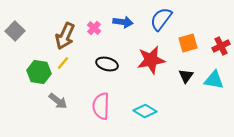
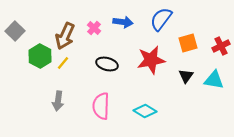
green hexagon: moved 1 px right, 16 px up; rotated 20 degrees clockwise
gray arrow: rotated 60 degrees clockwise
